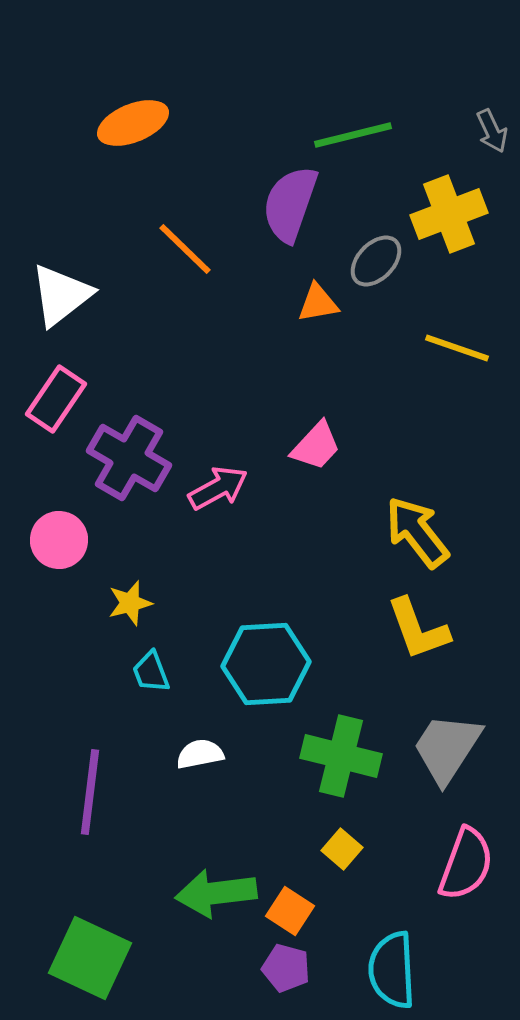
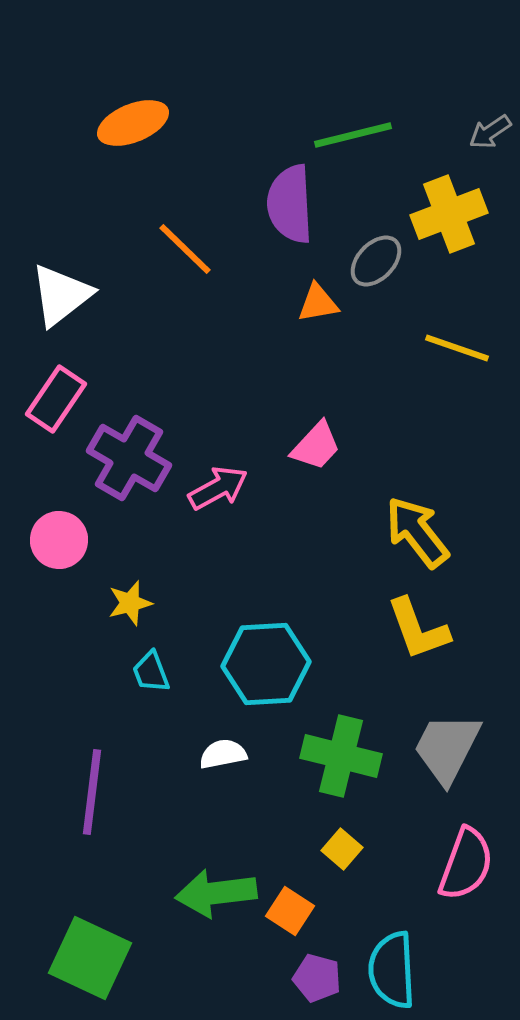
gray arrow: moved 2 px left, 1 px down; rotated 81 degrees clockwise
purple semicircle: rotated 22 degrees counterclockwise
gray trapezoid: rotated 6 degrees counterclockwise
white semicircle: moved 23 px right
purple line: moved 2 px right
purple pentagon: moved 31 px right, 10 px down
